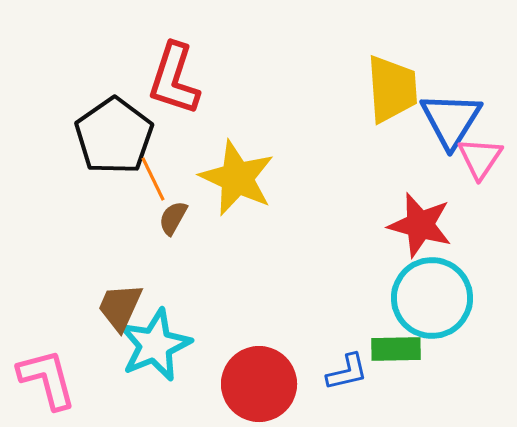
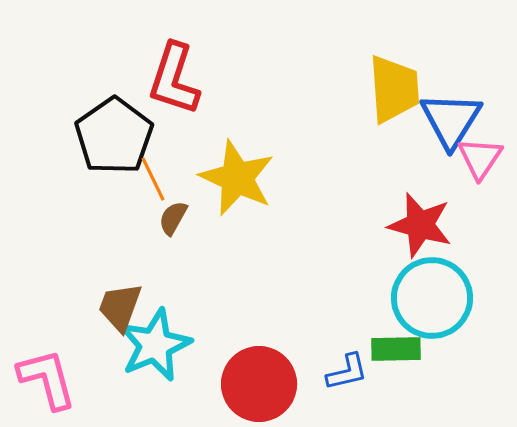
yellow trapezoid: moved 2 px right
brown trapezoid: rotated 4 degrees counterclockwise
